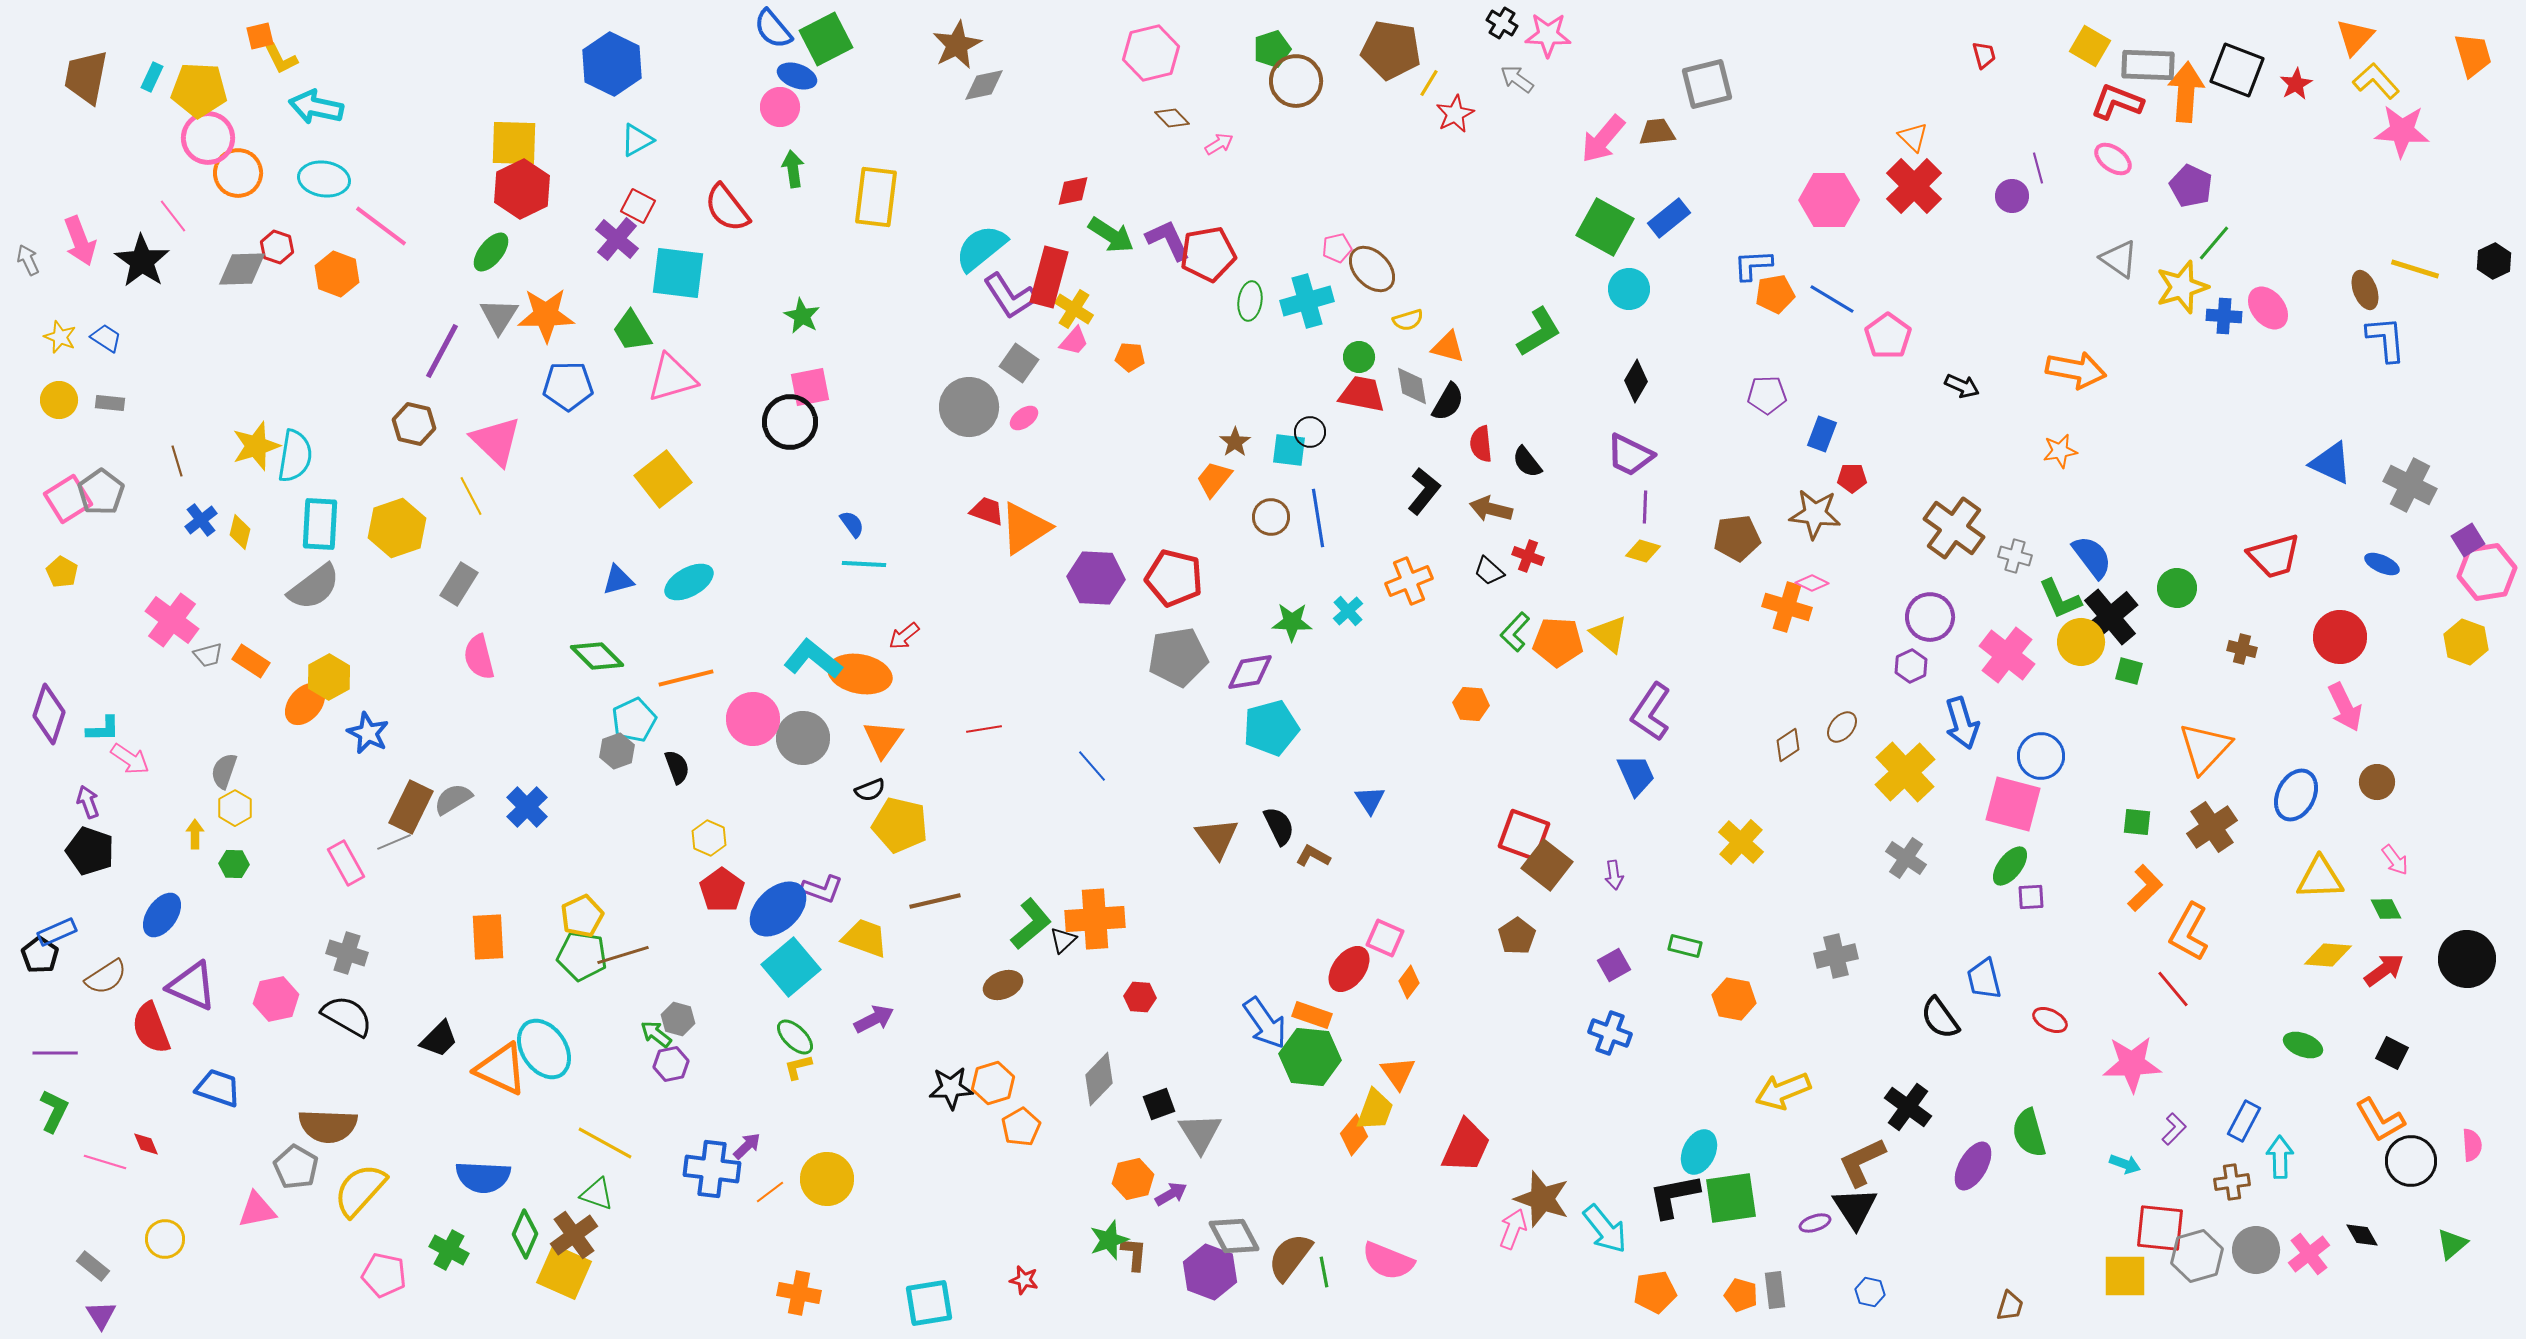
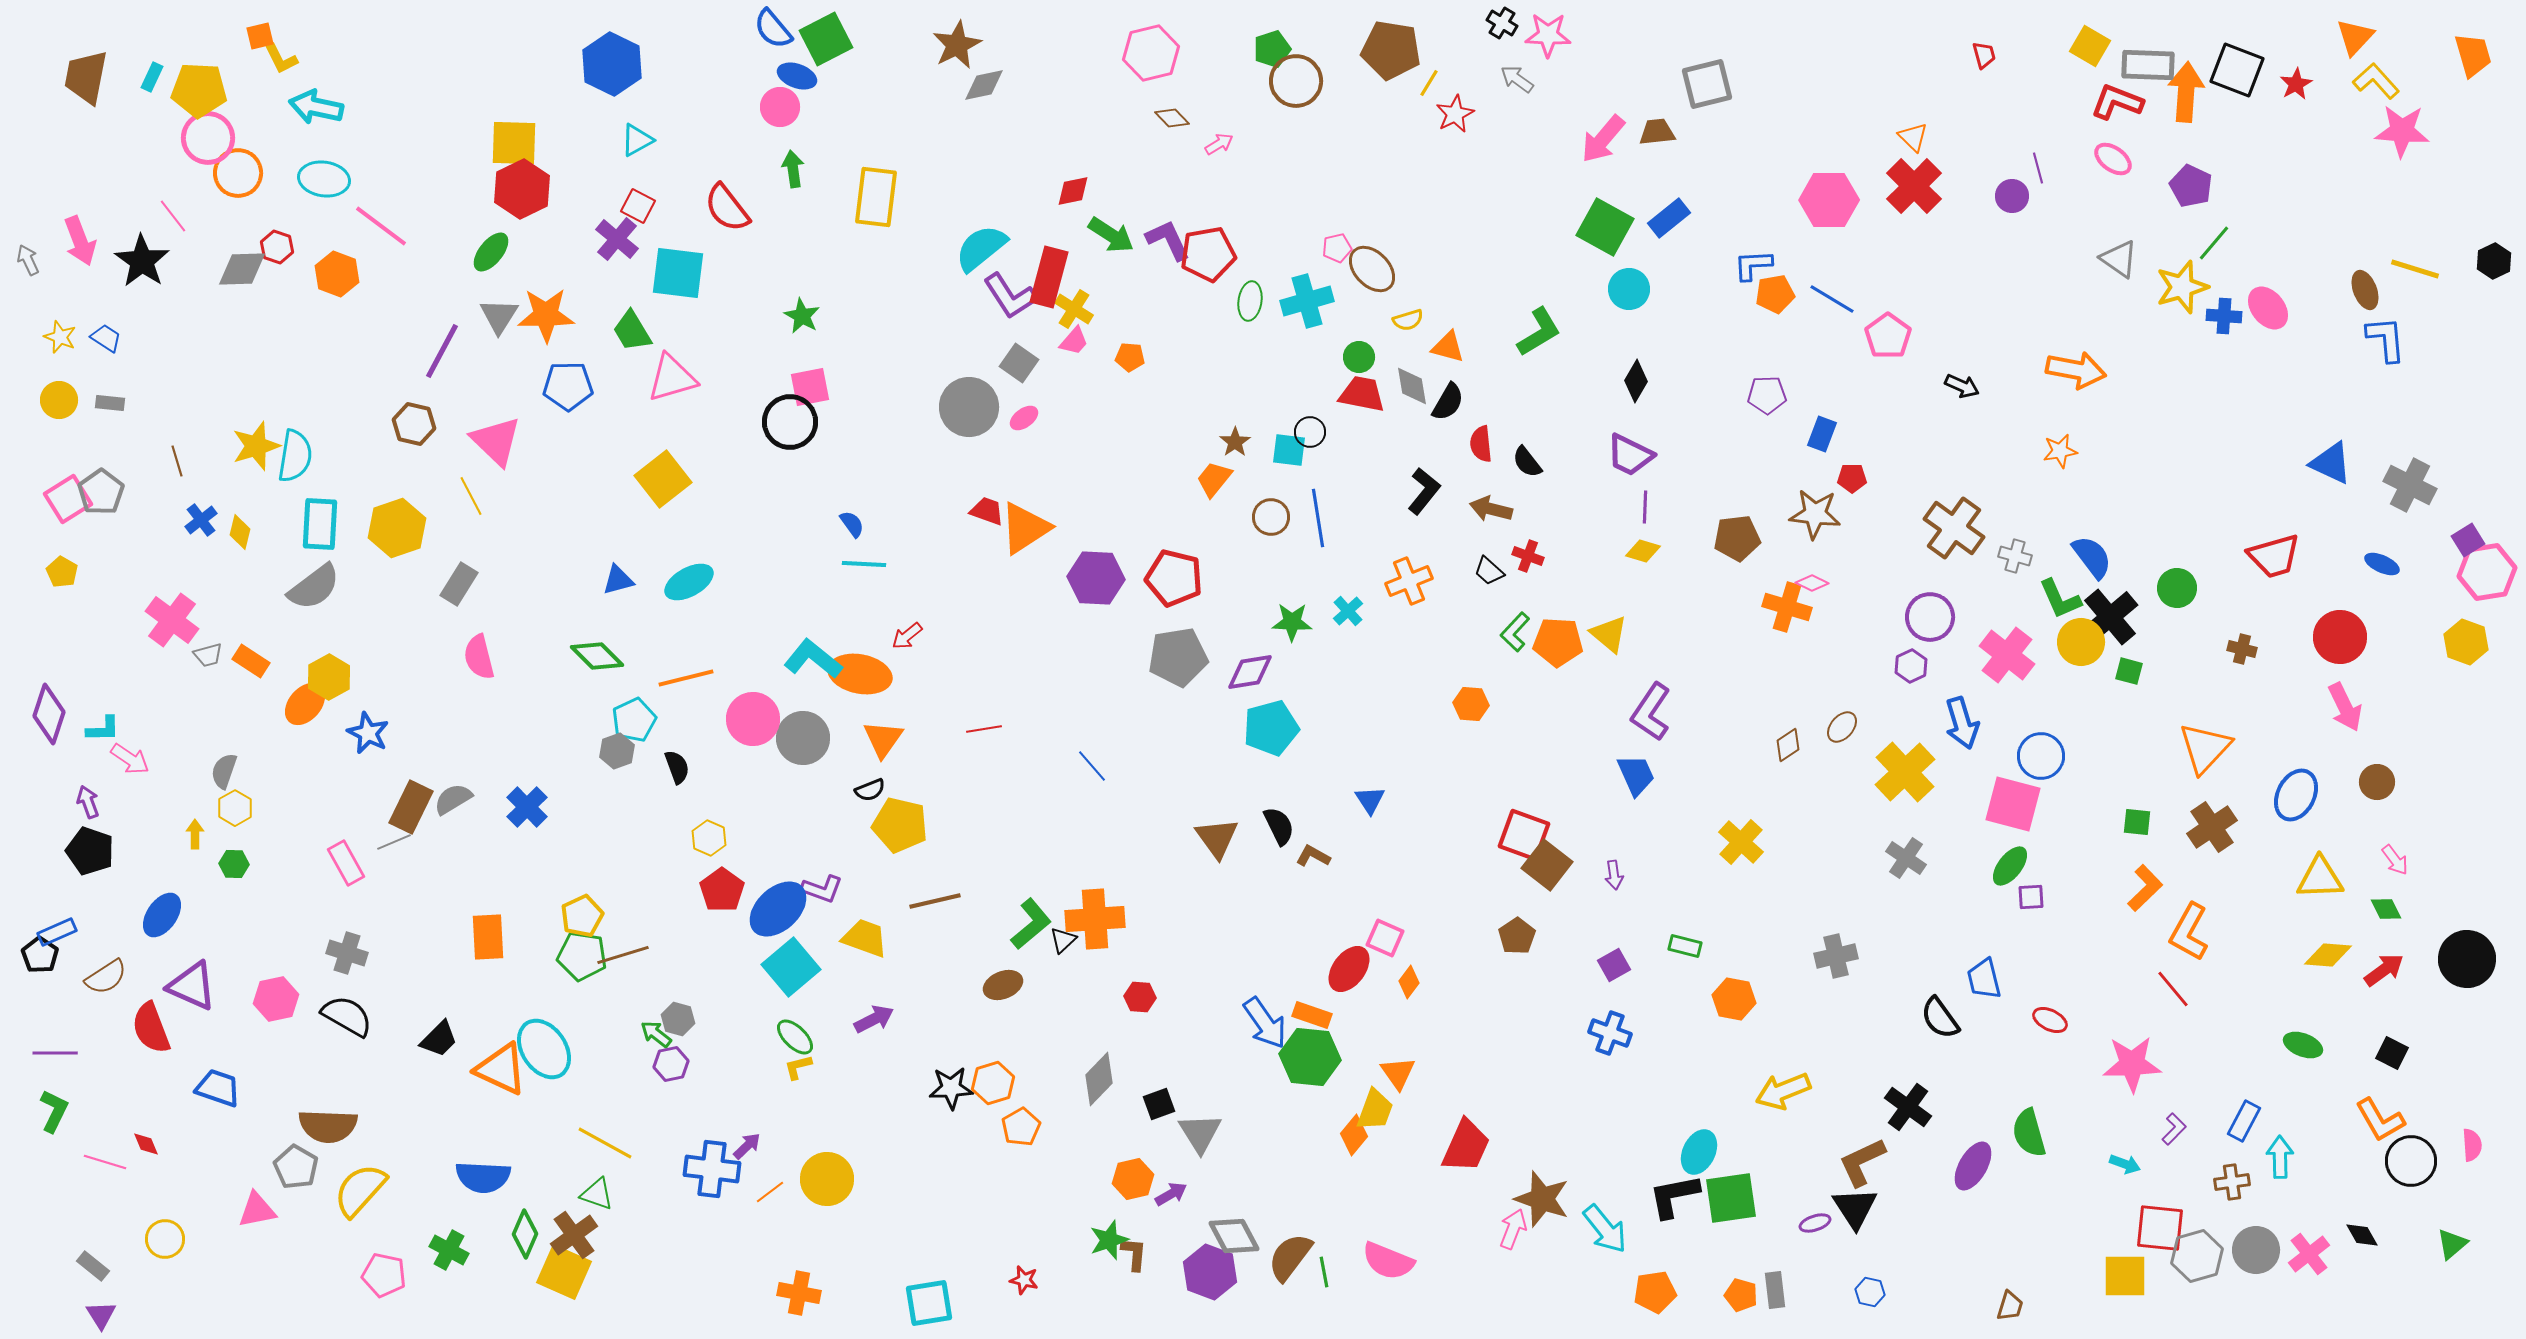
red arrow at (904, 636): moved 3 px right
